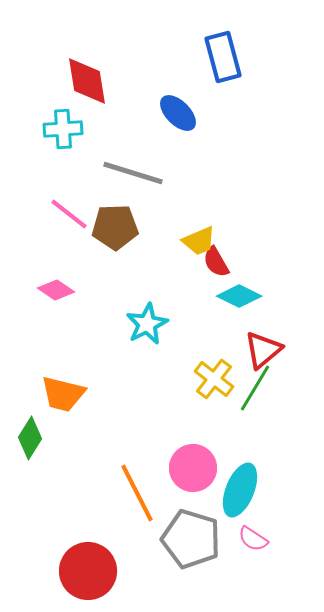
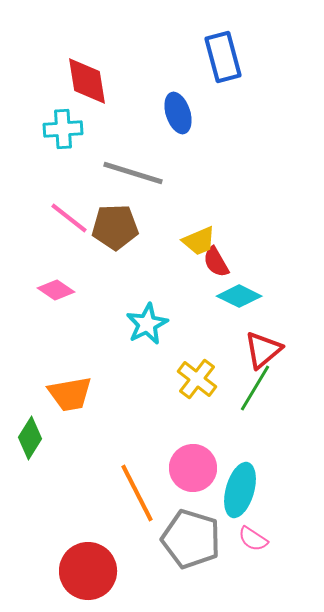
blue ellipse: rotated 27 degrees clockwise
pink line: moved 4 px down
yellow cross: moved 17 px left
orange trapezoid: moved 7 px right; rotated 24 degrees counterclockwise
cyan ellipse: rotated 6 degrees counterclockwise
